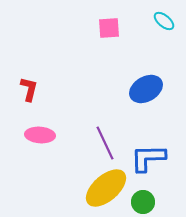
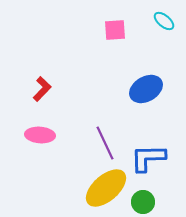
pink square: moved 6 px right, 2 px down
red L-shape: moved 13 px right; rotated 30 degrees clockwise
